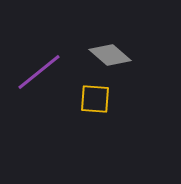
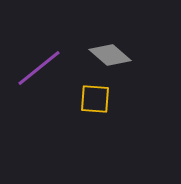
purple line: moved 4 px up
